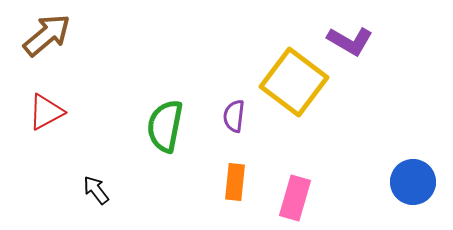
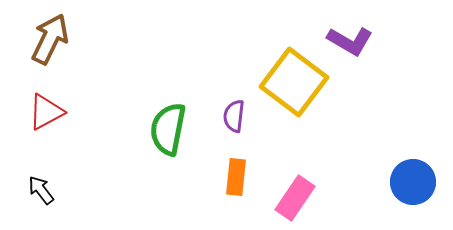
brown arrow: moved 3 px right, 4 px down; rotated 24 degrees counterclockwise
green semicircle: moved 3 px right, 3 px down
orange rectangle: moved 1 px right, 5 px up
black arrow: moved 55 px left
pink rectangle: rotated 18 degrees clockwise
